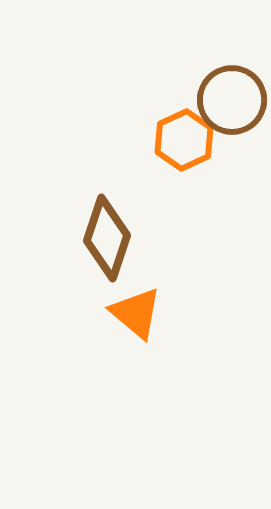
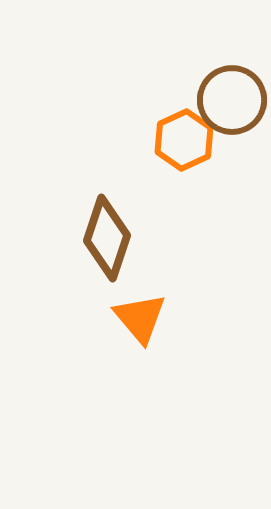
orange triangle: moved 4 px right, 5 px down; rotated 10 degrees clockwise
